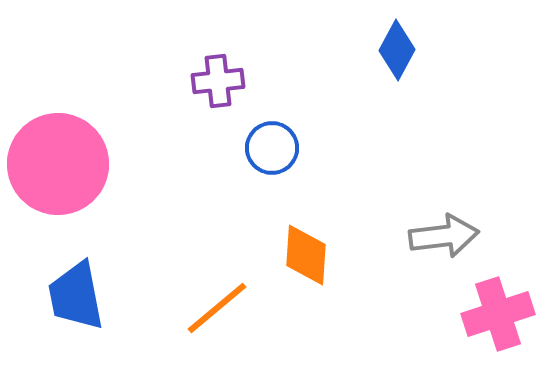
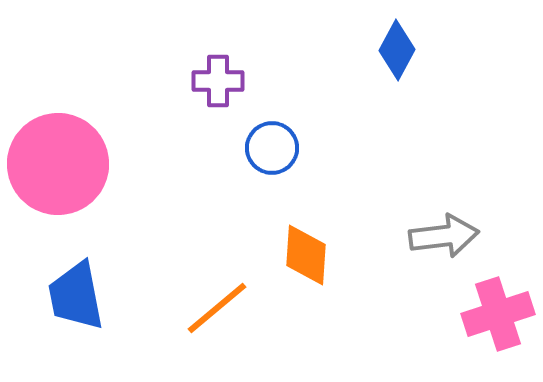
purple cross: rotated 6 degrees clockwise
